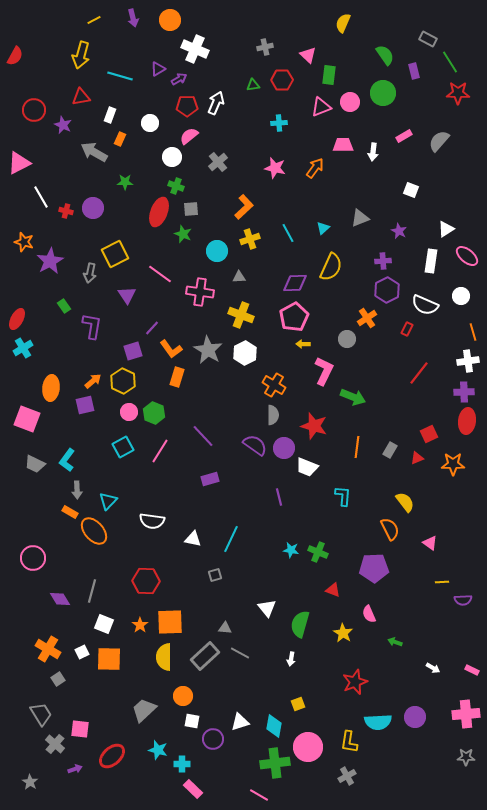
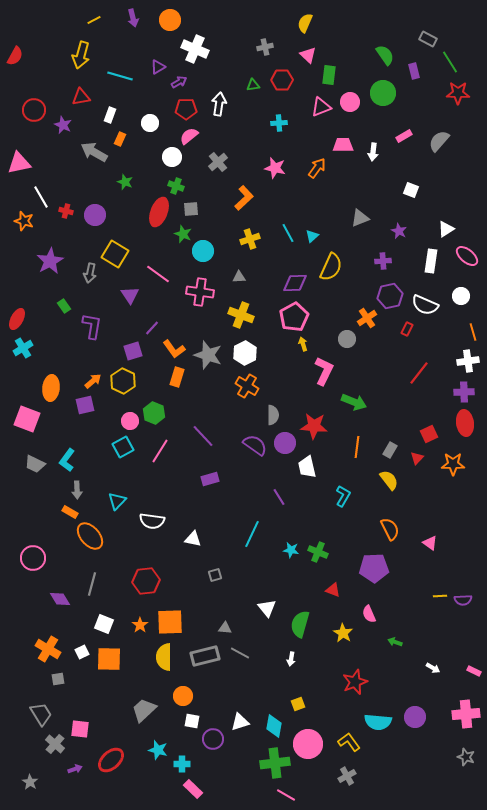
yellow semicircle at (343, 23): moved 38 px left
purple triangle at (158, 69): moved 2 px up
purple arrow at (179, 79): moved 3 px down
white arrow at (216, 103): moved 3 px right, 1 px down; rotated 15 degrees counterclockwise
red pentagon at (187, 106): moved 1 px left, 3 px down
pink triangle at (19, 163): rotated 15 degrees clockwise
orange arrow at (315, 168): moved 2 px right
green star at (125, 182): rotated 21 degrees clockwise
orange L-shape at (244, 207): moved 9 px up
purple circle at (93, 208): moved 2 px right, 7 px down
cyan triangle at (323, 228): moved 11 px left, 8 px down
orange star at (24, 242): moved 21 px up
cyan circle at (217, 251): moved 14 px left
yellow square at (115, 254): rotated 32 degrees counterclockwise
pink line at (160, 274): moved 2 px left
purple hexagon at (387, 290): moved 3 px right, 6 px down; rotated 15 degrees clockwise
purple triangle at (127, 295): moved 3 px right
yellow arrow at (303, 344): rotated 72 degrees clockwise
orange L-shape at (171, 349): moved 3 px right
gray star at (208, 350): moved 5 px down; rotated 12 degrees counterclockwise
orange cross at (274, 385): moved 27 px left, 1 px down
green arrow at (353, 397): moved 1 px right, 5 px down
pink circle at (129, 412): moved 1 px right, 9 px down
red ellipse at (467, 421): moved 2 px left, 2 px down; rotated 15 degrees counterclockwise
red star at (314, 426): rotated 12 degrees counterclockwise
purple circle at (284, 448): moved 1 px right, 5 px up
red triangle at (417, 458): rotated 24 degrees counterclockwise
white trapezoid at (307, 467): rotated 55 degrees clockwise
cyan L-shape at (343, 496): rotated 25 degrees clockwise
purple line at (279, 497): rotated 18 degrees counterclockwise
cyan triangle at (108, 501): moved 9 px right
yellow semicircle at (405, 502): moved 16 px left, 22 px up
orange ellipse at (94, 531): moved 4 px left, 5 px down
cyan line at (231, 539): moved 21 px right, 5 px up
red hexagon at (146, 581): rotated 8 degrees counterclockwise
yellow line at (442, 582): moved 2 px left, 14 px down
gray line at (92, 591): moved 7 px up
gray rectangle at (205, 656): rotated 28 degrees clockwise
pink rectangle at (472, 670): moved 2 px right, 1 px down
gray square at (58, 679): rotated 24 degrees clockwise
cyan semicircle at (378, 722): rotated 8 degrees clockwise
yellow L-shape at (349, 742): rotated 135 degrees clockwise
pink circle at (308, 747): moved 3 px up
red ellipse at (112, 756): moved 1 px left, 4 px down
gray star at (466, 757): rotated 18 degrees clockwise
pink line at (259, 795): moved 27 px right
